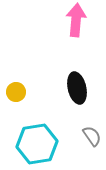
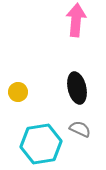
yellow circle: moved 2 px right
gray semicircle: moved 12 px left, 7 px up; rotated 30 degrees counterclockwise
cyan hexagon: moved 4 px right
